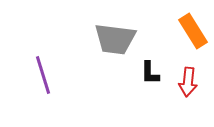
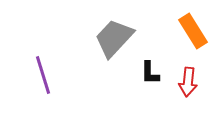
gray trapezoid: moved 1 px left, 1 px up; rotated 126 degrees clockwise
